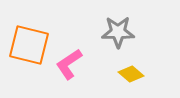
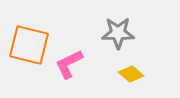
gray star: moved 1 px down
pink L-shape: rotated 8 degrees clockwise
